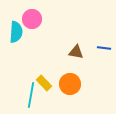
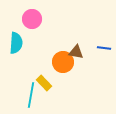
cyan semicircle: moved 11 px down
orange circle: moved 7 px left, 22 px up
